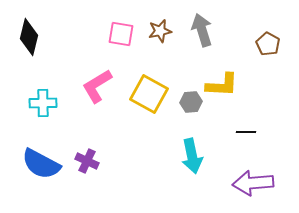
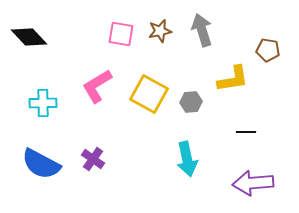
black diamond: rotated 57 degrees counterclockwise
brown pentagon: moved 6 px down; rotated 20 degrees counterclockwise
yellow L-shape: moved 11 px right, 6 px up; rotated 12 degrees counterclockwise
cyan arrow: moved 5 px left, 3 px down
purple cross: moved 6 px right, 2 px up; rotated 10 degrees clockwise
